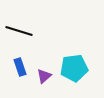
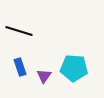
cyan pentagon: rotated 12 degrees clockwise
purple triangle: rotated 14 degrees counterclockwise
